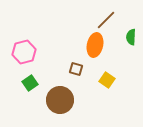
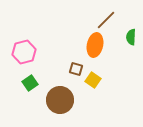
yellow square: moved 14 px left
